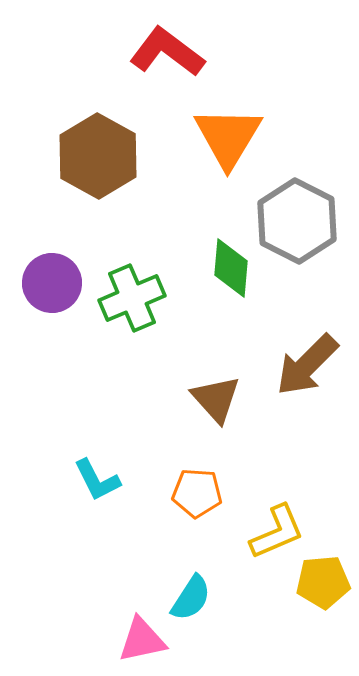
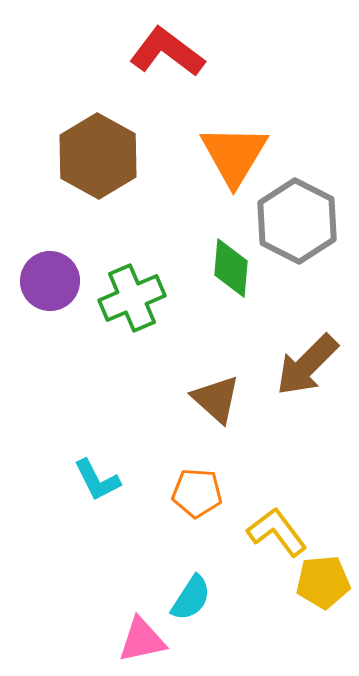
orange triangle: moved 6 px right, 18 px down
purple circle: moved 2 px left, 2 px up
brown triangle: rotated 6 degrees counterclockwise
yellow L-shape: rotated 104 degrees counterclockwise
